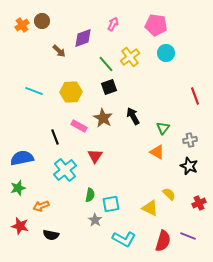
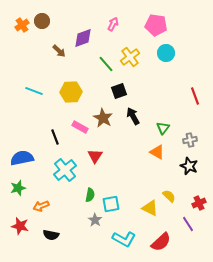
black square: moved 10 px right, 4 px down
pink rectangle: moved 1 px right, 1 px down
yellow semicircle: moved 2 px down
purple line: moved 12 px up; rotated 35 degrees clockwise
red semicircle: moved 2 px left, 1 px down; rotated 30 degrees clockwise
